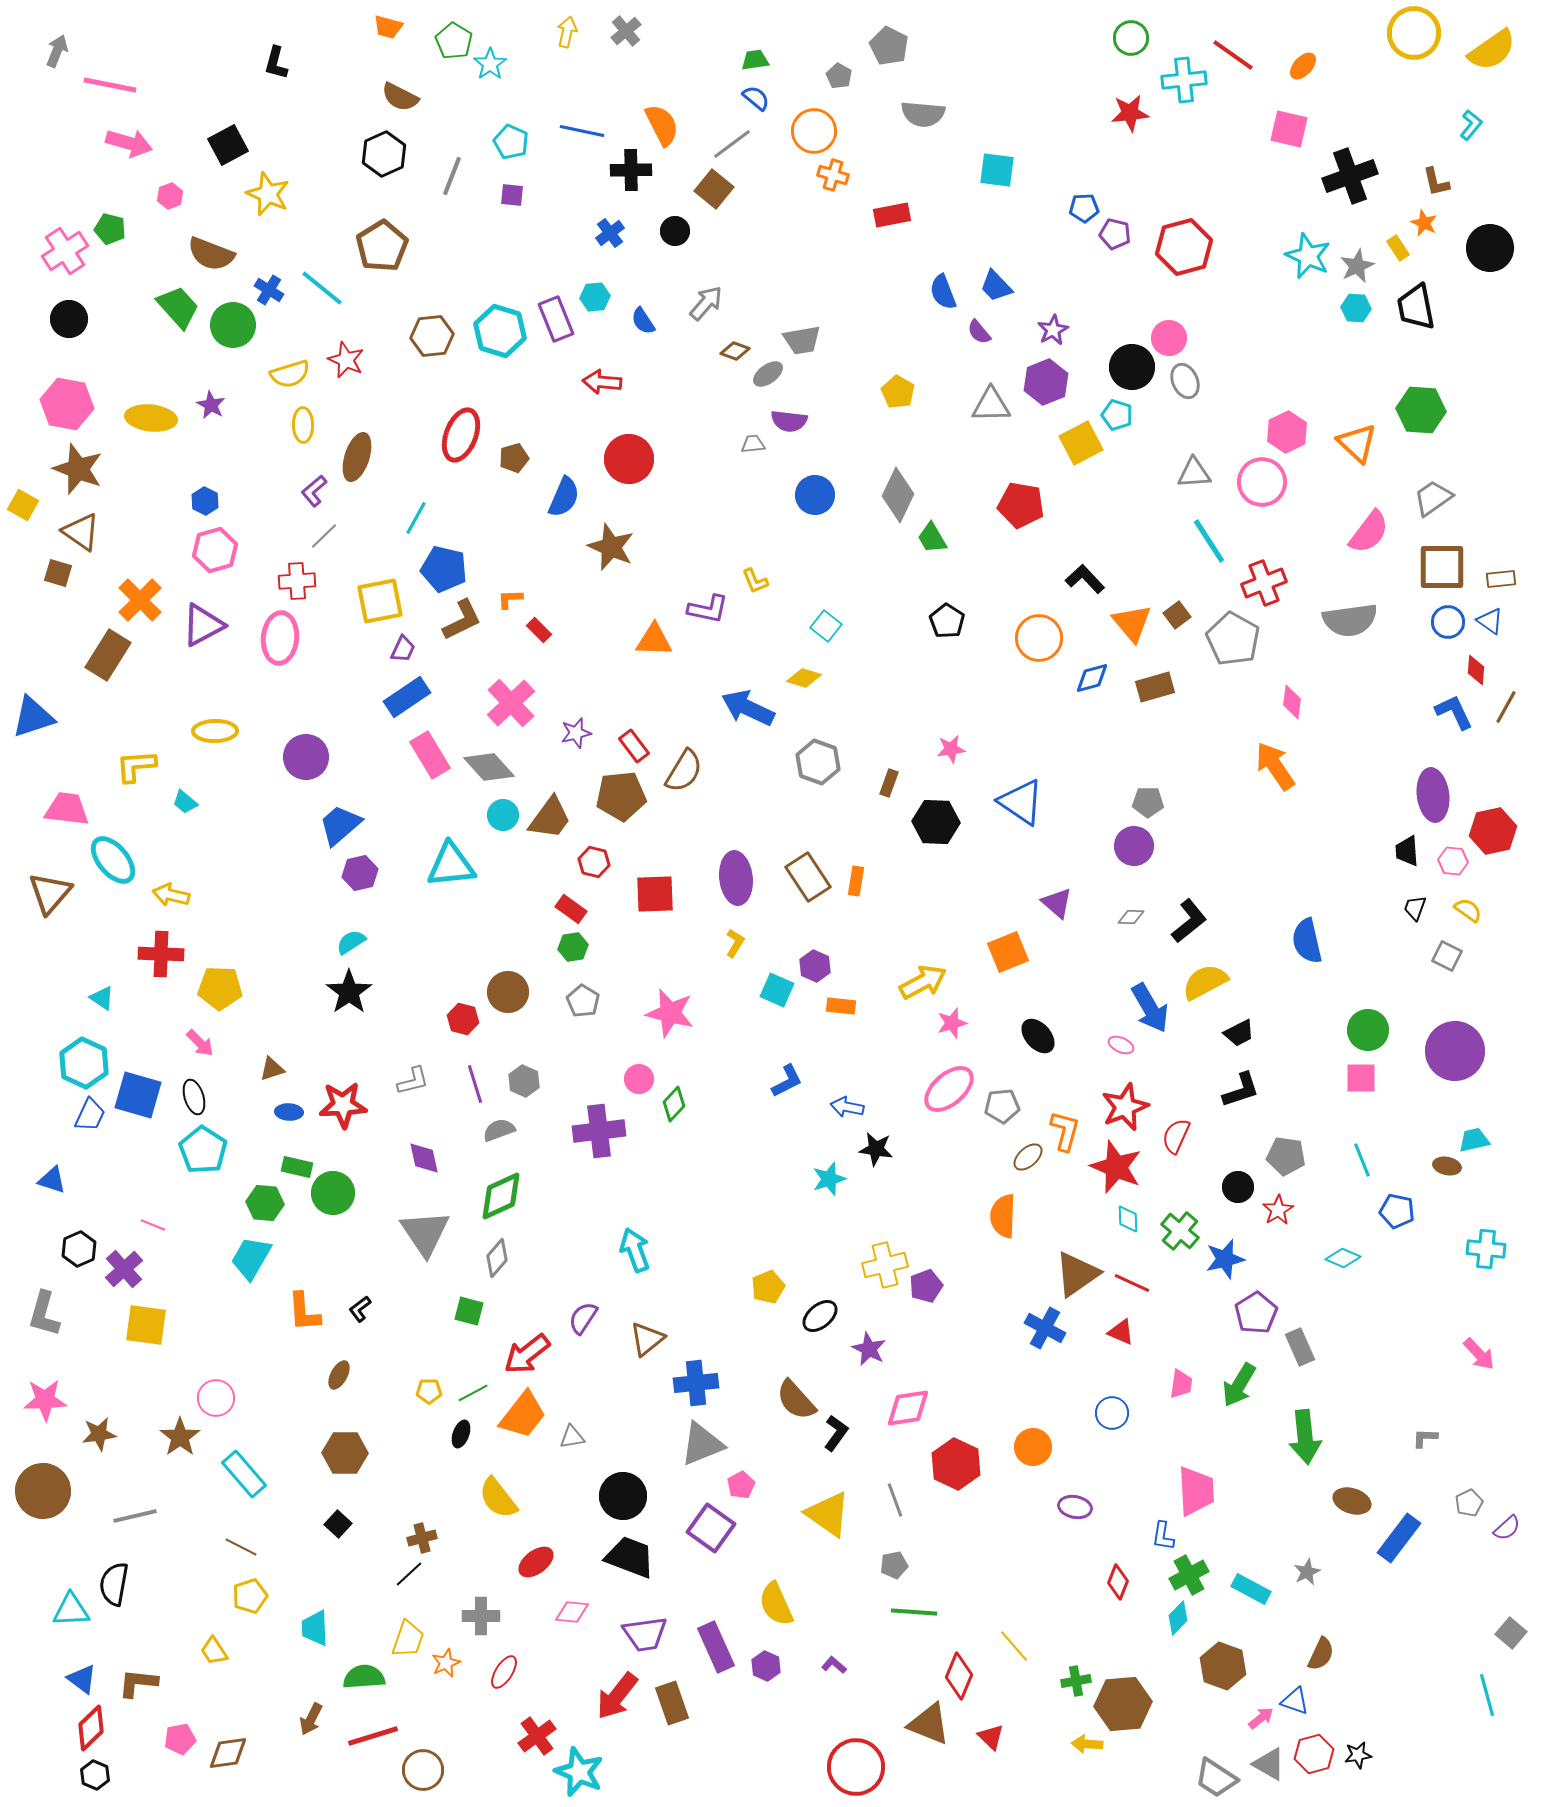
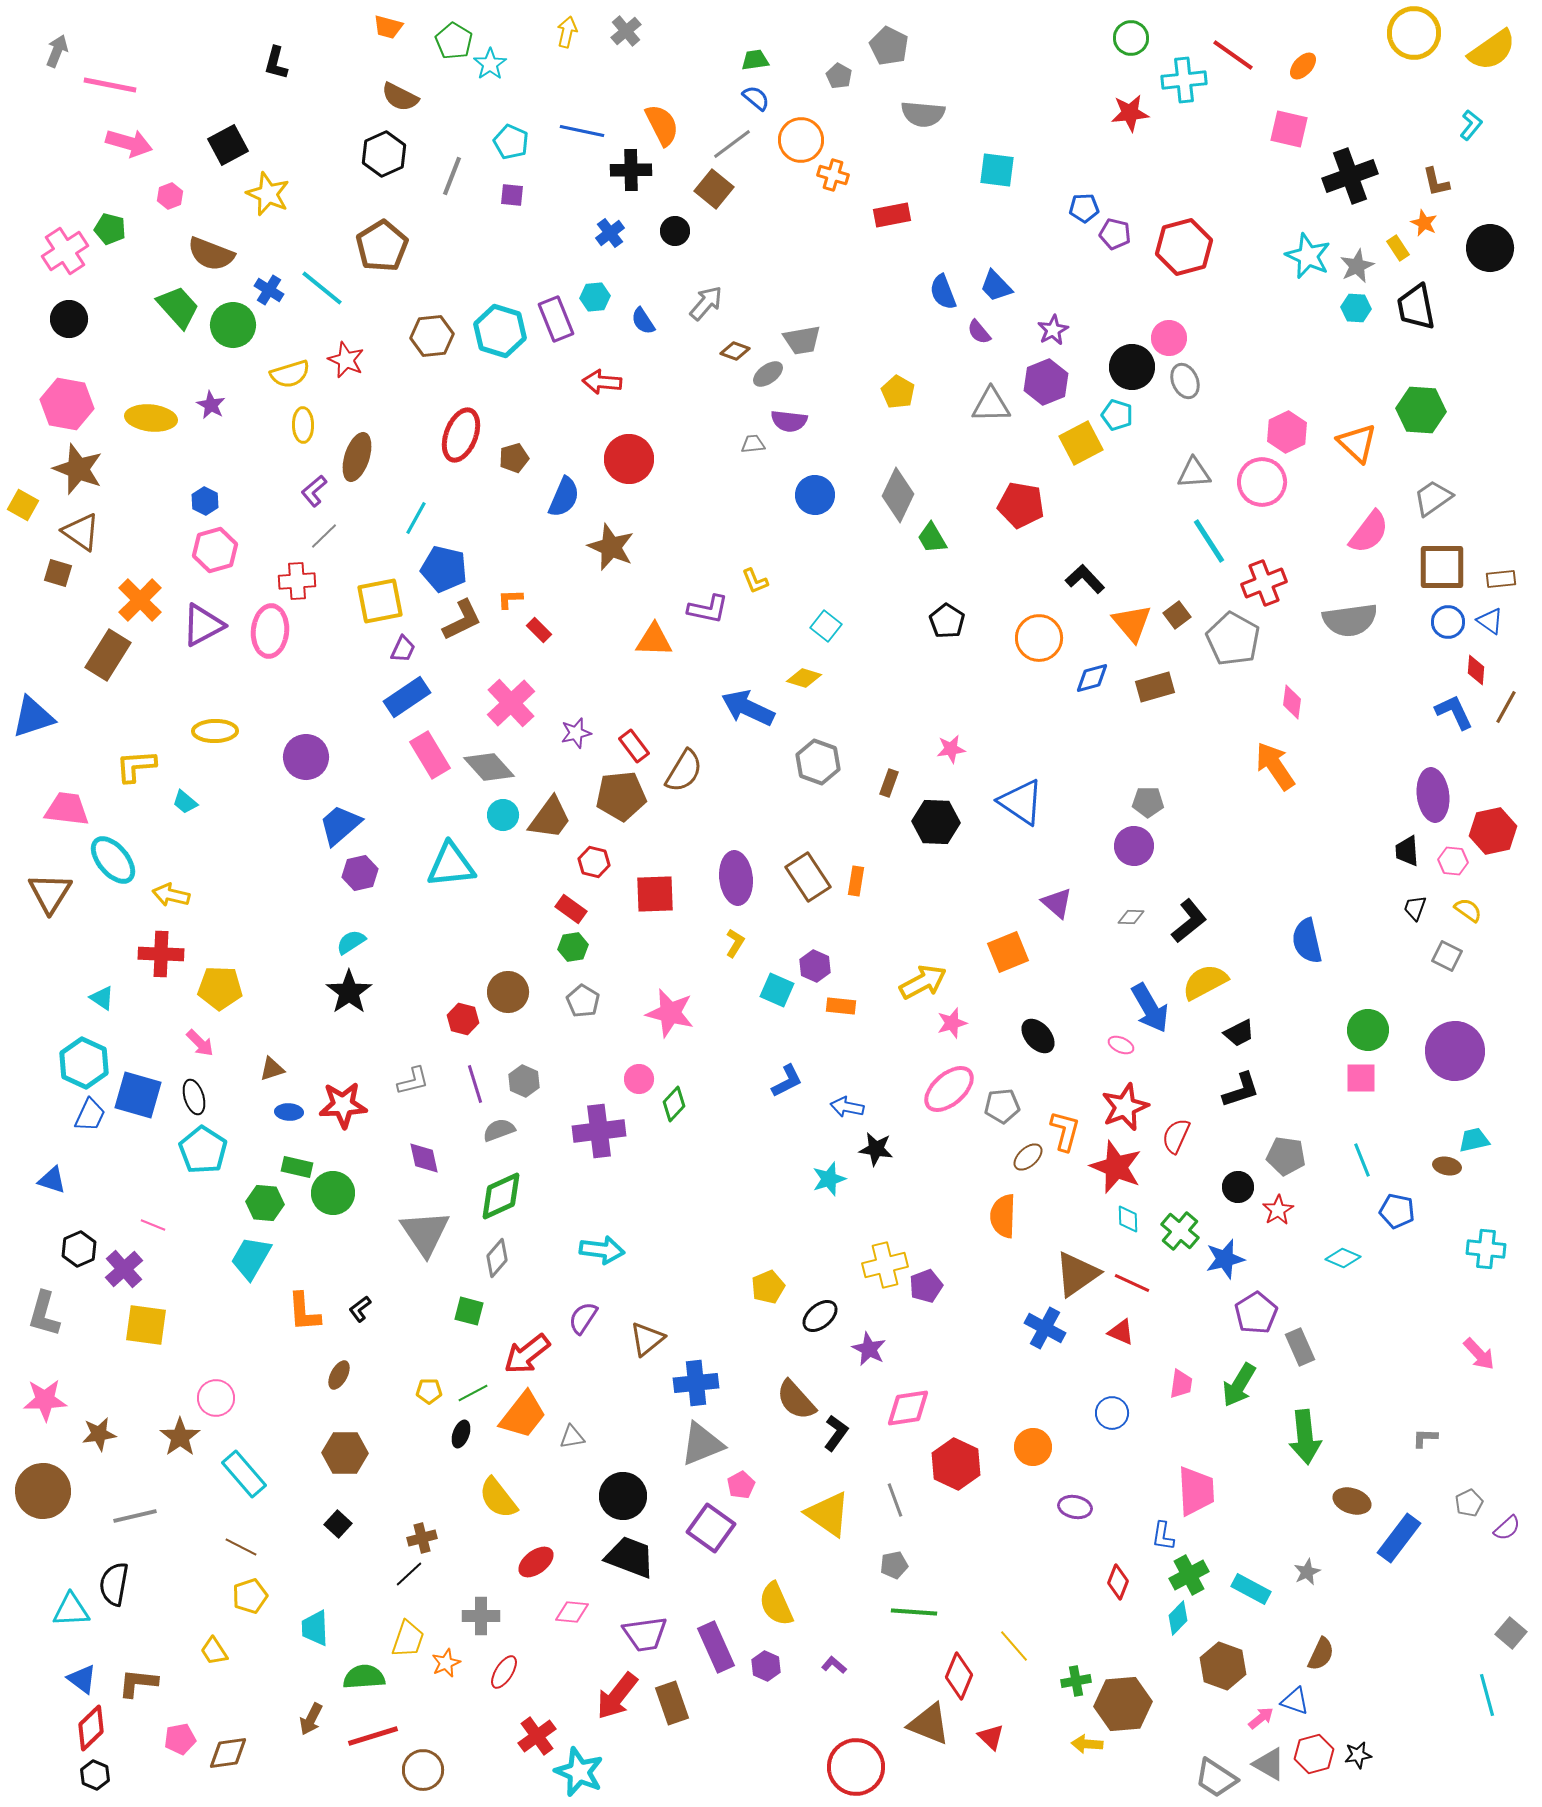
orange circle at (814, 131): moved 13 px left, 9 px down
pink ellipse at (280, 638): moved 10 px left, 7 px up
brown triangle at (50, 893): rotated 9 degrees counterclockwise
cyan arrow at (635, 1250): moved 33 px left; rotated 117 degrees clockwise
